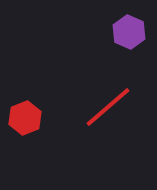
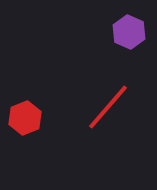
red line: rotated 8 degrees counterclockwise
